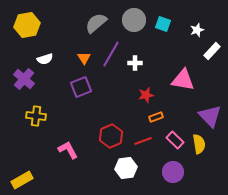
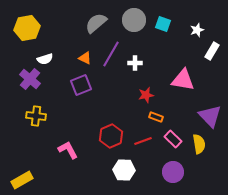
yellow hexagon: moved 3 px down
white rectangle: rotated 12 degrees counterclockwise
orange triangle: moved 1 px right; rotated 32 degrees counterclockwise
purple cross: moved 6 px right
purple square: moved 2 px up
orange rectangle: rotated 40 degrees clockwise
pink rectangle: moved 2 px left, 1 px up
white hexagon: moved 2 px left, 2 px down; rotated 10 degrees clockwise
